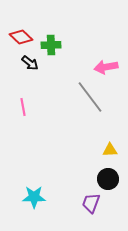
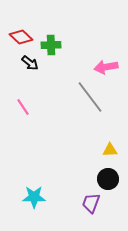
pink line: rotated 24 degrees counterclockwise
